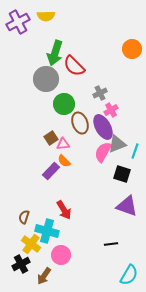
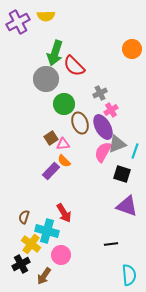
red arrow: moved 3 px down
cyan semicircle: rotated 35 degrees counterclockwise
